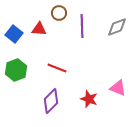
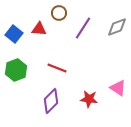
purple line: moved 1 px right, 2 px down; rotated 35 degrees clockwise
pink triangle: rotated 12 degrees clockwise
red star: rotated 12 degrees counterclockwise
